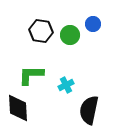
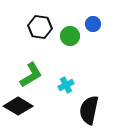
black hexagon: moved 1 px left, 4 px up
green circle: moved 1 px down
green L-shape: rotated 148 degrees clockwise
black diamond: moved 2 px up; rotated 56 degrees counterclockwise
